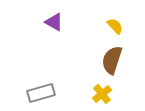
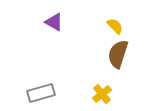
brown semicircle: moved 6 px right, 6 px up
